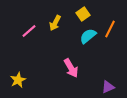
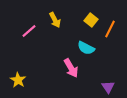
yellow square: moved 8 px right, 6 px down; rotated 16 degrees counterclockwise
yellow arrow: moved 3 px up; rotated 56 degrees counterclockwise
cyan semicircle: moved 2 px left, 12 px down; rotated 114 degrees counterclockwise
yellow star: rotated 14 degrees counterclockwise
purple triangle: rotated 40 degrees counterclockwise
